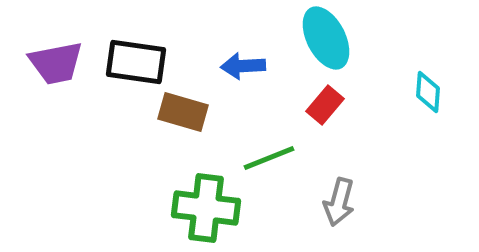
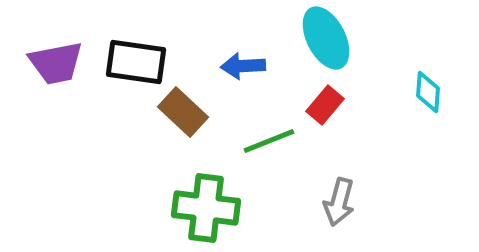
brown rectangle: rotated 27 degrees clockwise
green line: moved 17 px up
